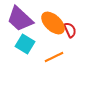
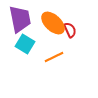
purple trapezoid: rotated 144 degrees counterclockwise
